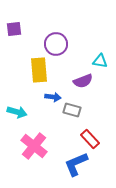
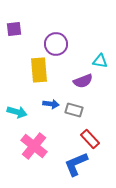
blue arrow: moved 2 px left, 7 px down
gray rectangle: moved 2 px right
